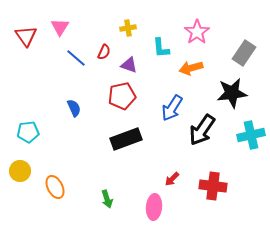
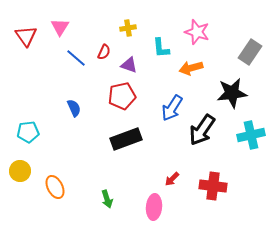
pink star: rotated 20 degrees counterclockwise
gray rectangle: moved 6 px right, 1 px up
